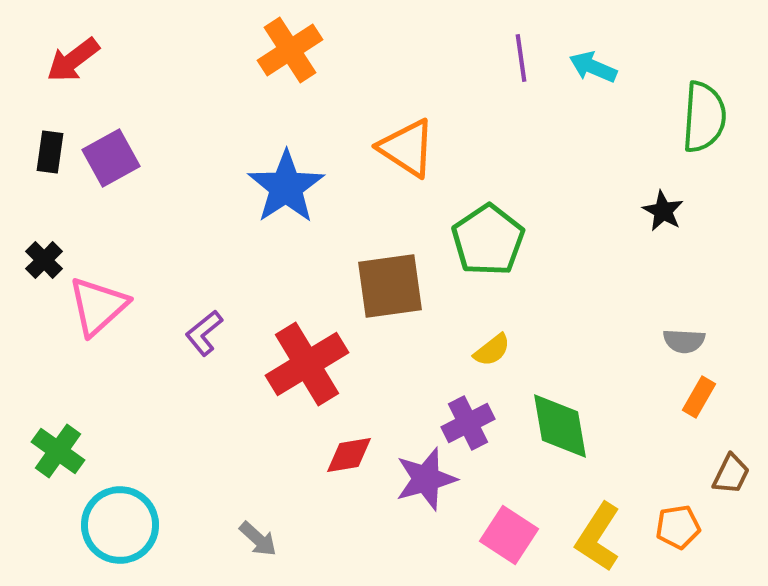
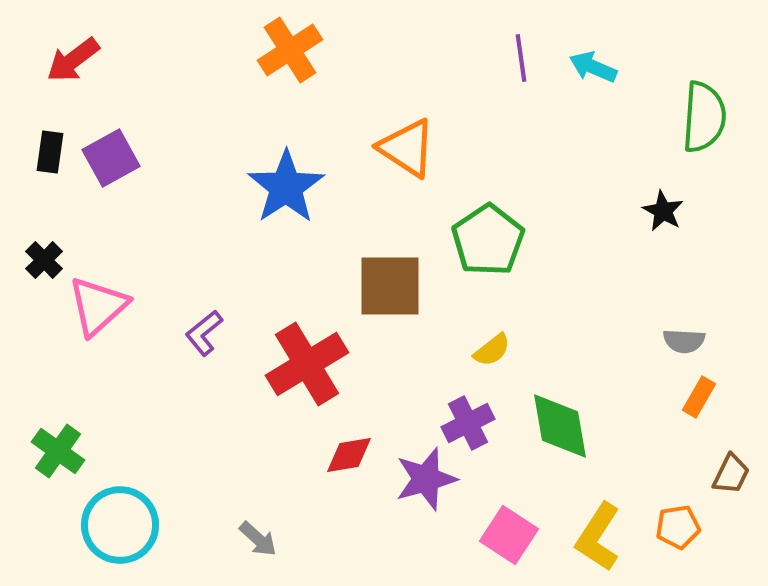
brown square: rotated 8 degrees clockwise
